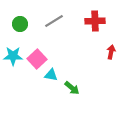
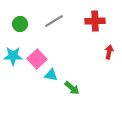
red arrow: moved 2 px left
